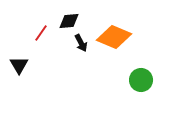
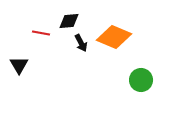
red line: rotated 66 degrees clockwise
